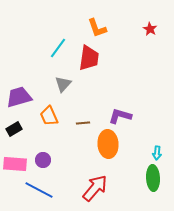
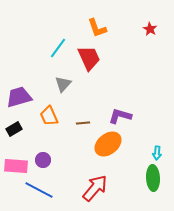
red trapezoid: rotated 32 degrees counterclockwise
orange ellipse: rotated 56 degrees clockwise
pink rectangle: moved 1 px right, 2 px down
